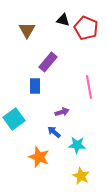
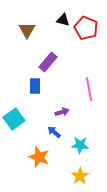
pink line: moved 2 px down
cyan star: moved 3 px right
yellow star: moved 1 px left; rotated 12 degrees clockwise
